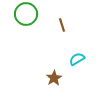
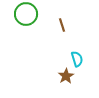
cyan semicircle: rotated 105 degrees clockwise
brown star: moved 12 px right, 2 px up
